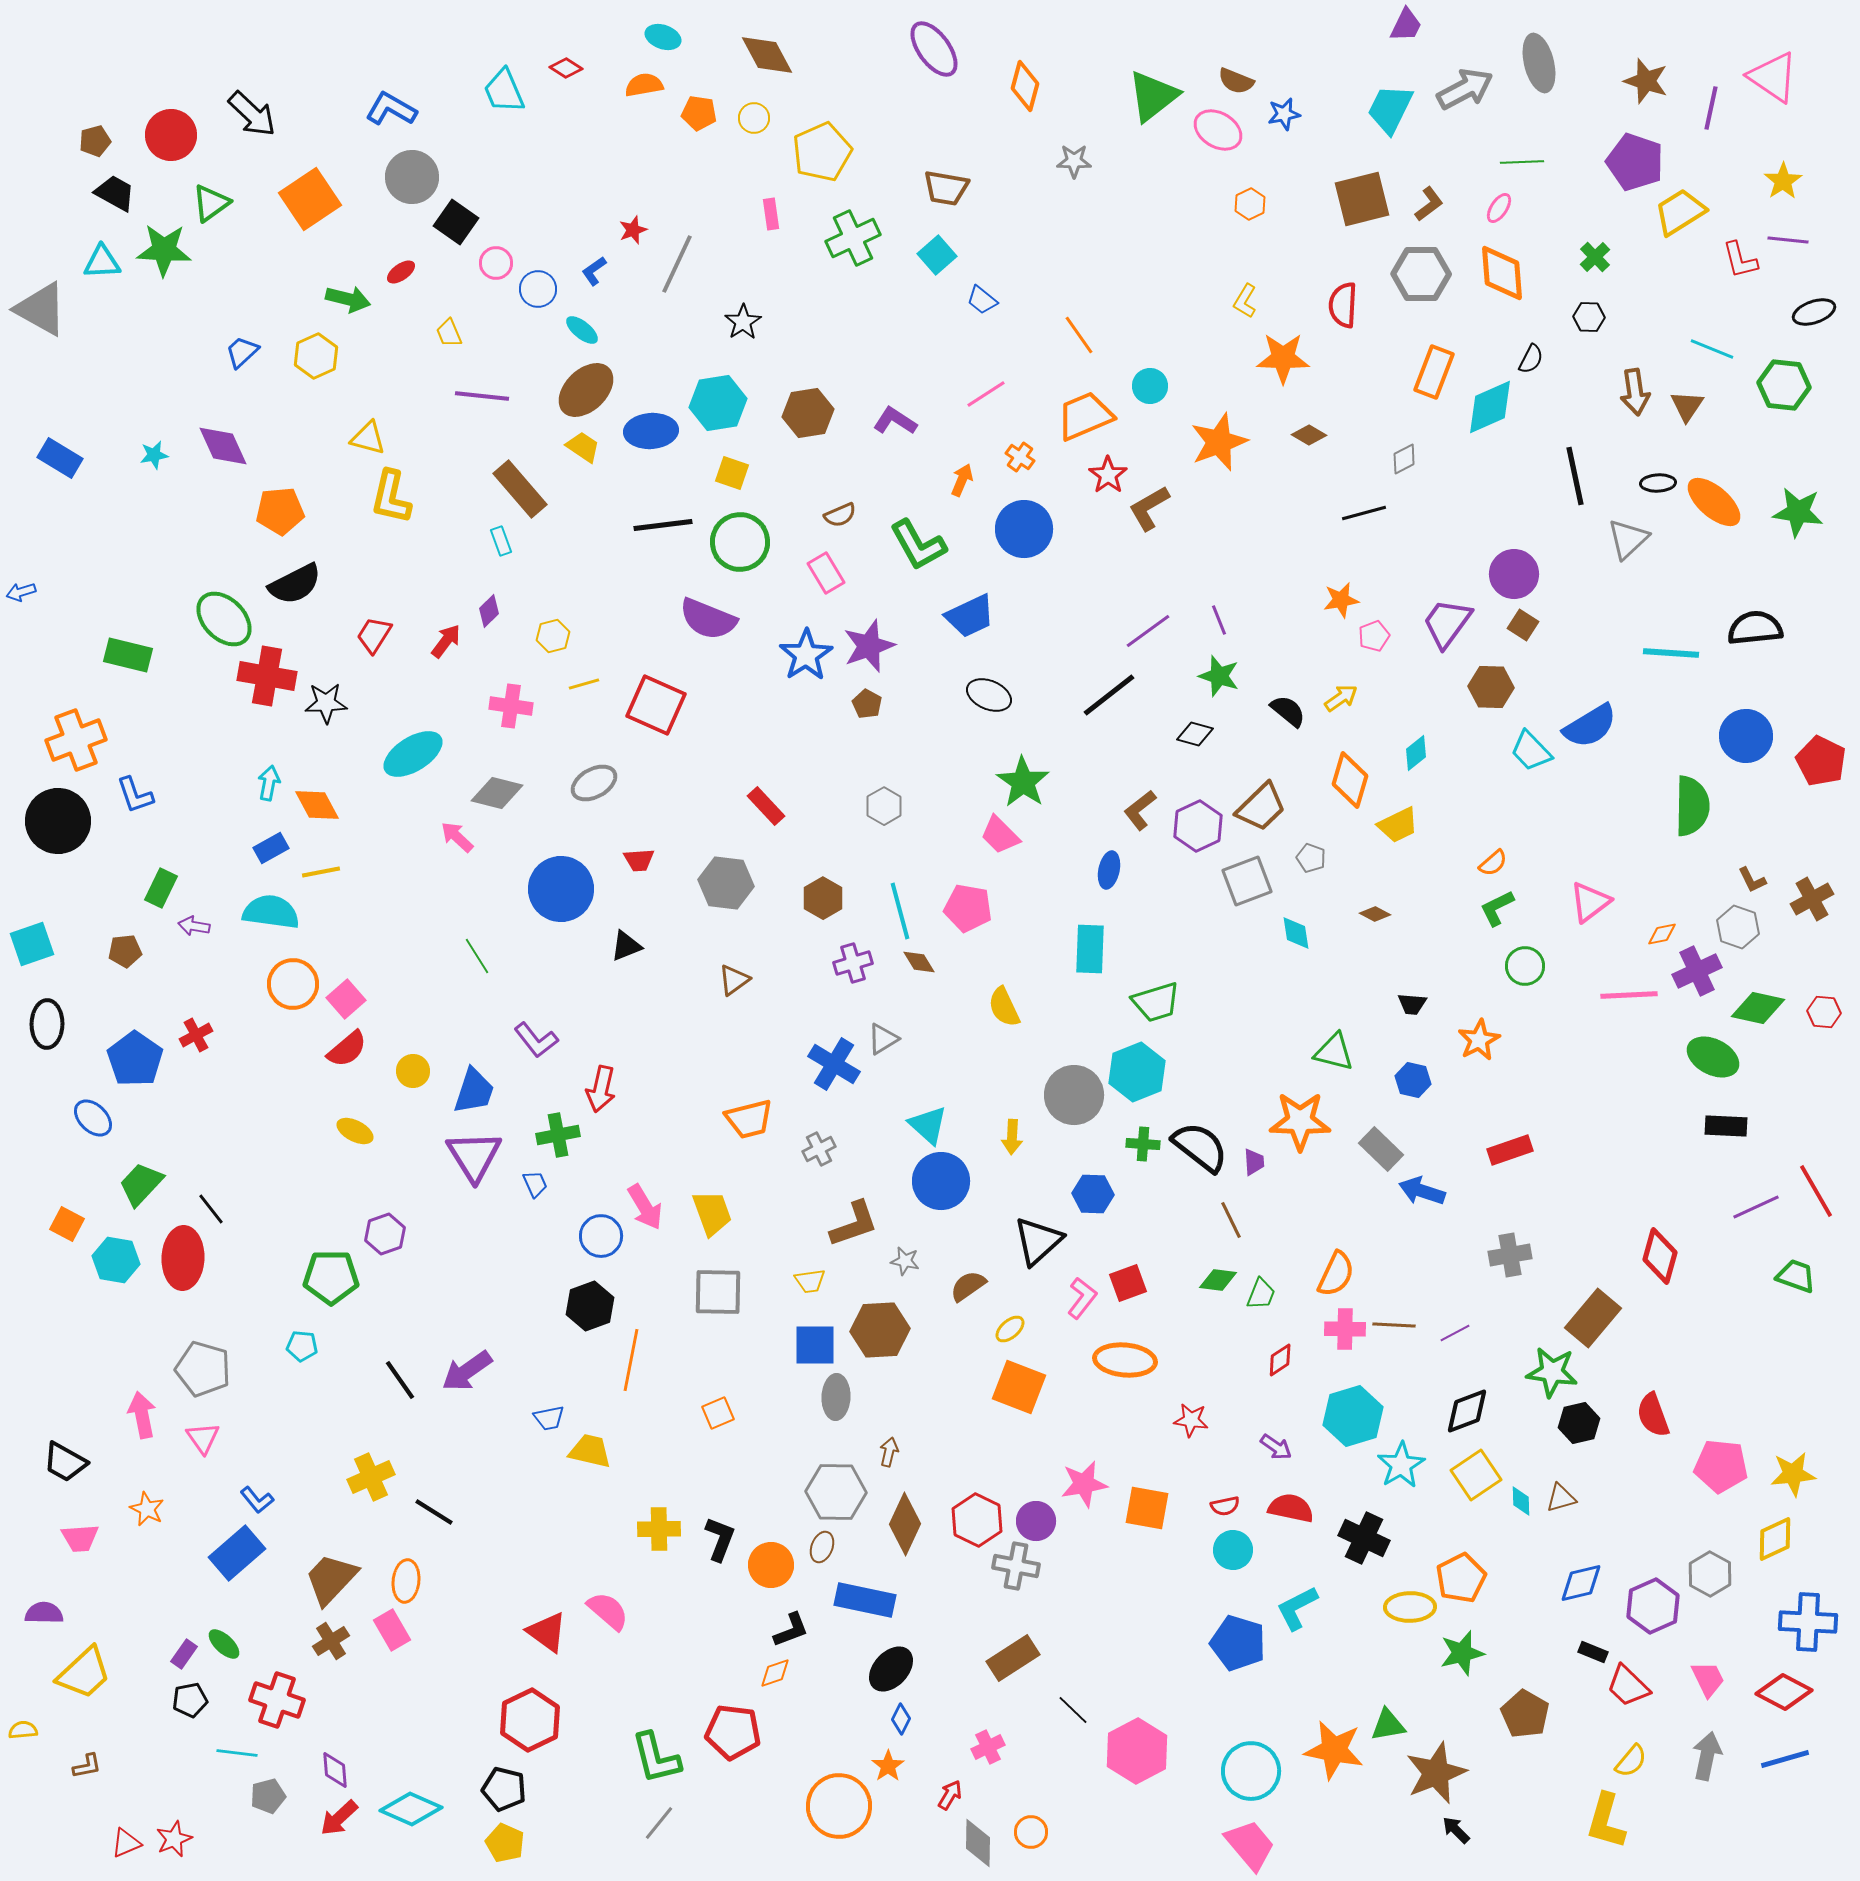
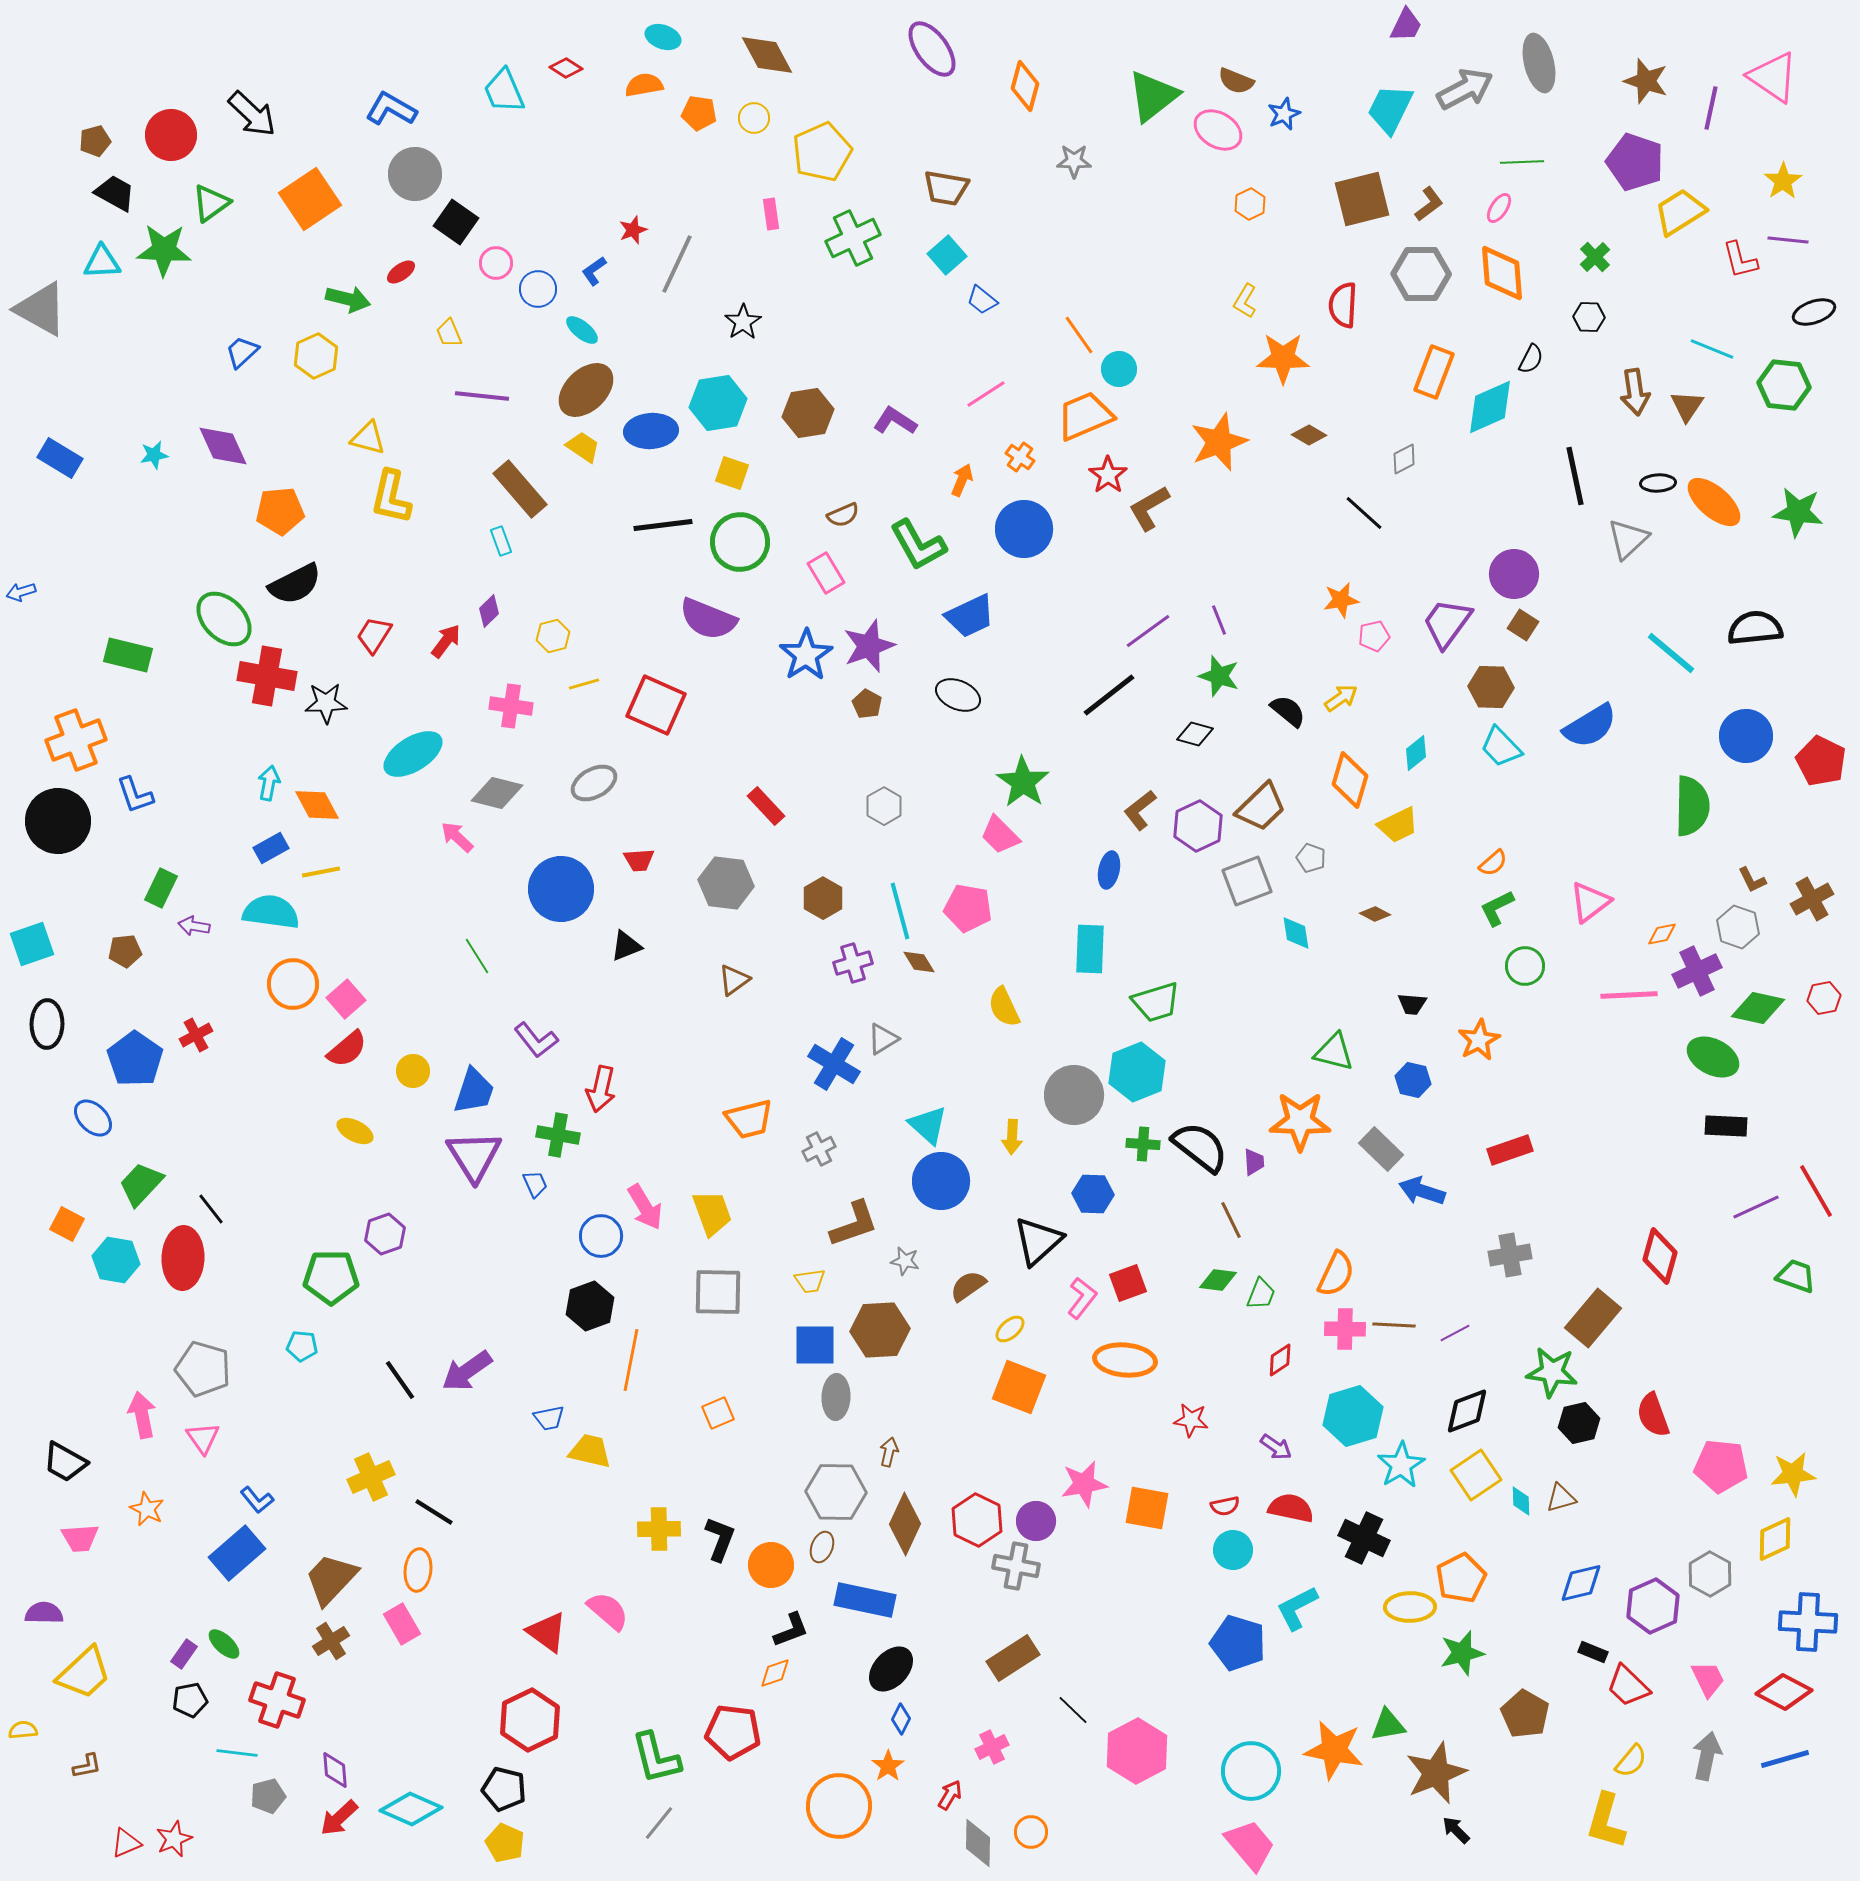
purple ellipse at (934, 49): moved 2 px left
blue star at (1284, 114): rotated 12 degrees counterclockwise
gray circle at (412, 177): moved 3 px right, 3 px up
cyan square at (937, 255): moved 10 px right
cyan circle at (1150, 386): moved 31 px left, 17 px up
black line at (1364, 513): rotated 57 degrees clockwise
brown semicircle at (840, 515): moved 3 px right
pink pentagon at (1374, 636): rotated 8 degrees clockwise
cyan line at (1671, 653): rotated 36 degrees clockwise
black ellipse at (989, 695): moved 31 px left
cyan trapezoid at (1531, 751): moved 30 px left, 4 px up
red hexagon at (1824, 1012): moved 14 px up; rotated 16 degrees counterclockwise
green cross at (558, 1135): rotated 21 degrees clockwise
orange ellipse at (406, 1581): moved 12 px right, 11 px up
pink rectangle at (392, 1630): moved 10 px right, 6 px up
pink cross at (988, 1747): moved 4 px right
